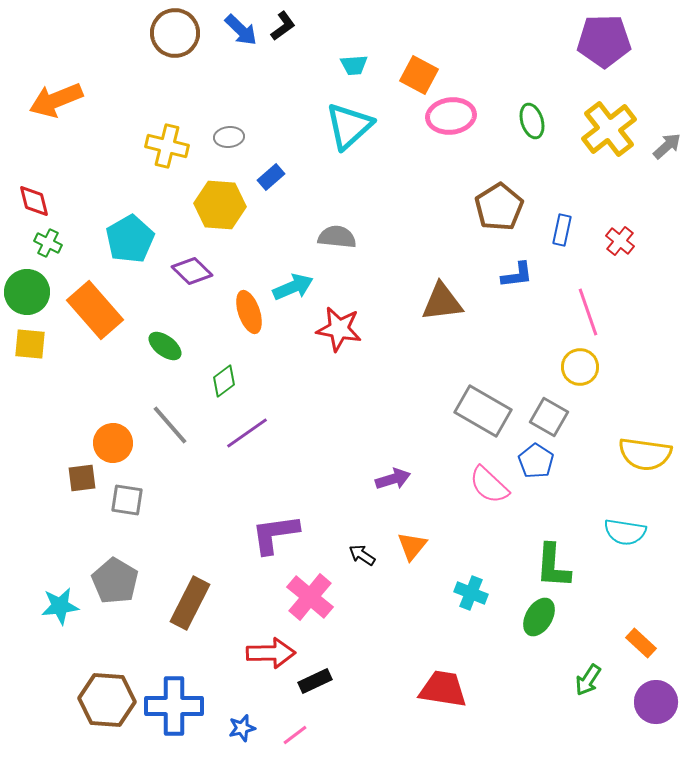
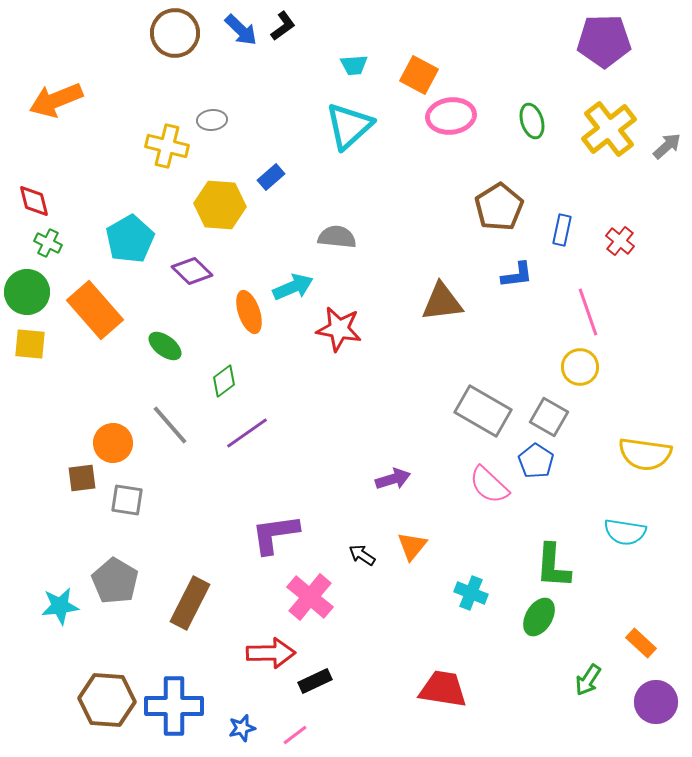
gray ellipse at (229, 137): moved 17 px left, 17 px up
